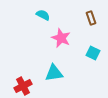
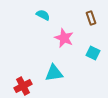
pink star: moved 3 px right
